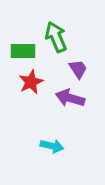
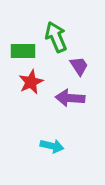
purple trapezoid: moved 1 px right, 3 px up
purple arrow: rotated 12 degrees counterclockwise
